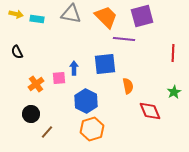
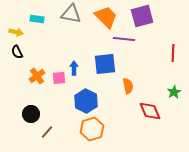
yellow arrow: moved 18 px down
orange cross: moved 1 px right, 8 px up
